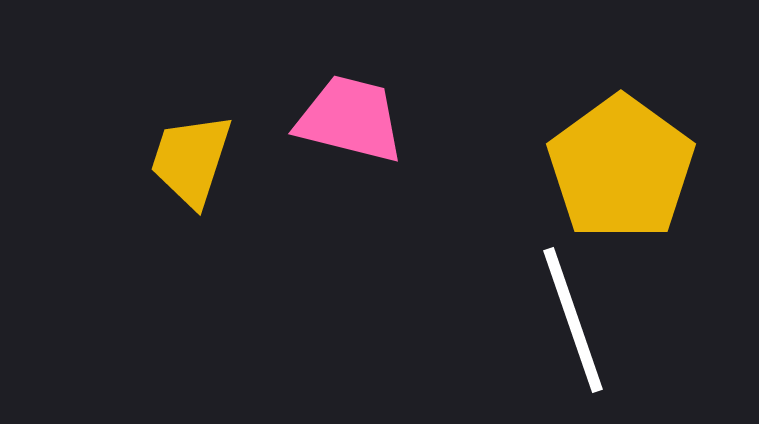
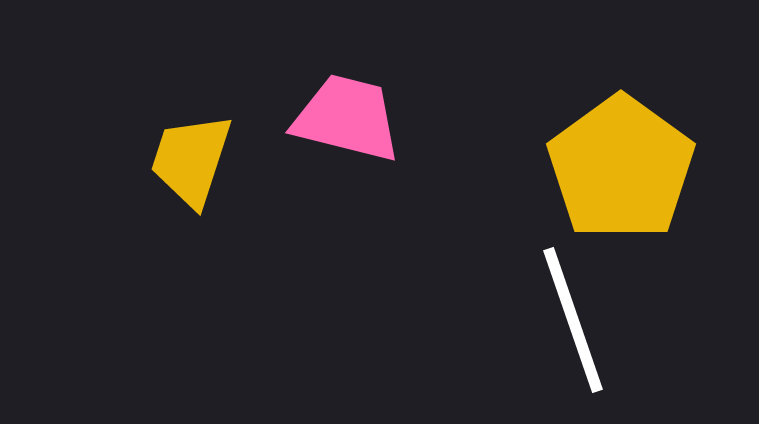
pink trapezoid: moved 3 px left, 1 px up
